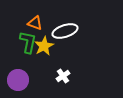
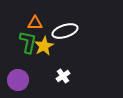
orange triangle: rotated 21 degrees counterclockwise
